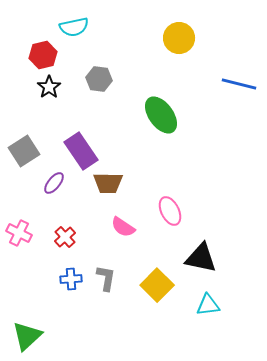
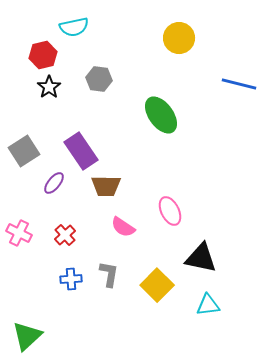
brown trapezoid: moved 2 px left, 3 px down
red cross: moved 2 px up
gray L-shape: moved 3 px right, 4 px up
